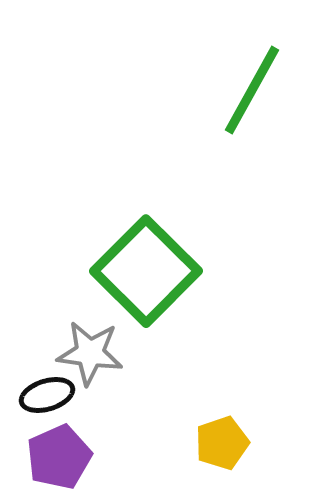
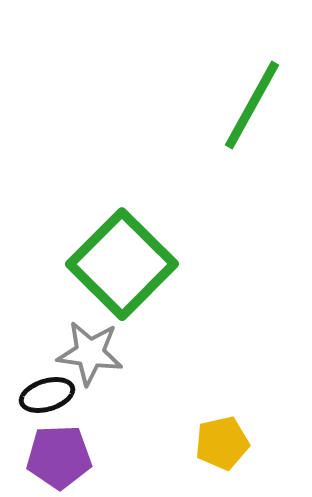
green line: moved 15 px down
green square: moved 24 px left, 7 px up
yellow pentagon: rotated 6 degrees clockwise
purple pentagon: rotated 22 degrees clockwise
